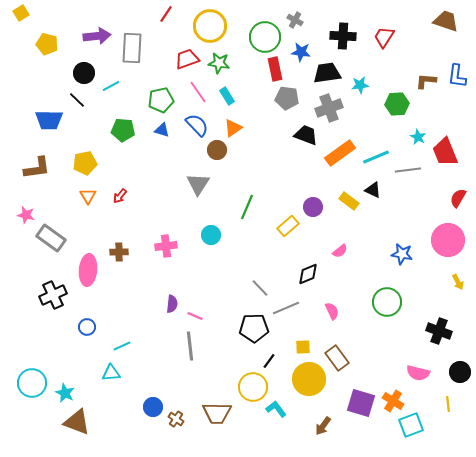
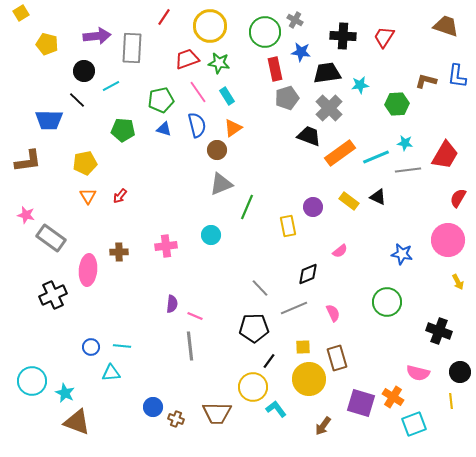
red line at (166, 14): moved 2 px left, 3 px down
brown trapezoid at (446, 21): moved 5 px down
green circle at (265, 37): moved 5 px up
black circle at (84, 73): moved 2 px up
brown L-shape at (426, 81): rotated 10 degrees clockwise
gray pentagon at (287, 98): rotated 25 degrees counterclockwise
gray cross at (329, 108): rotated 24 degrees counterclockwise
blue semicircle at (197, 125): rotated 30 degrees clockwise
blue triangle at (162, 130): moved 2 px right, 1 px up
black trapezoid at (306, 135): moved 3 px right, 1 px down
cyan star at (418, 137): moved 13 px left, 6 px down; rotated 21 degrees counterclockwise
red trapezoid at (445, 152): moved 3 px down; rotated 128 degrees counterclockwise
brown L-shape at (37, 168): moved 9 px left, 7 px up
gray triangle at (198, 184): moved 23 px right; rotated 35 degrees clockwise
black triangle at (373, 190): moved 5 px right, 7 px down
yellow rectangle at (288, 226): rotated 60 degrees counterclockwise
gray line at (286, 308): moved 8 px right
pink semicircle at (332, 311): moved 1 px right, 2 px down
blue circle at (87, 327): moved 4 px right, 20 px down
cyan line at (122, 346): rotated 30 degrees clockwise
brown rectangle at (337, 358): rotated 20 degrees clockwise
cyan circle at (32, 383): moved 2 px up
orange cross at (393, 401): moved 4 px up
yellow line at (448, 404): moved 3 px right, 3 px up
brown cross at (176, 419): rotated 14 degrees counterclockwise
cyan square at (411, 425): moved 3 px right, 1 px up
